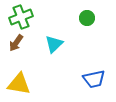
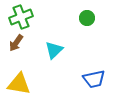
cyan triangle: moved 6 px down
